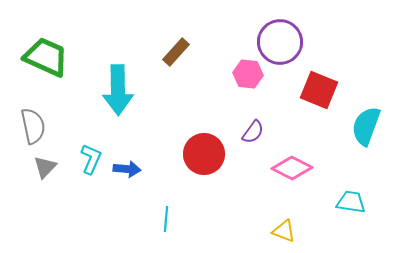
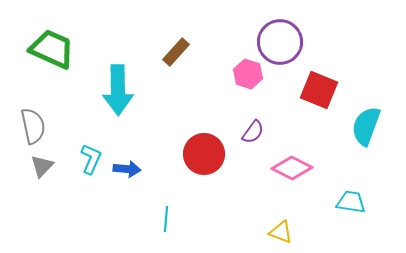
green trapezoid: moved 6 px right, 8 px up
pink hexagon: rotated 12 degrees clockwise
gray triangle: moved 3 px left, 1 px up
yellow triangle: moved 3 px left, 1 px down
